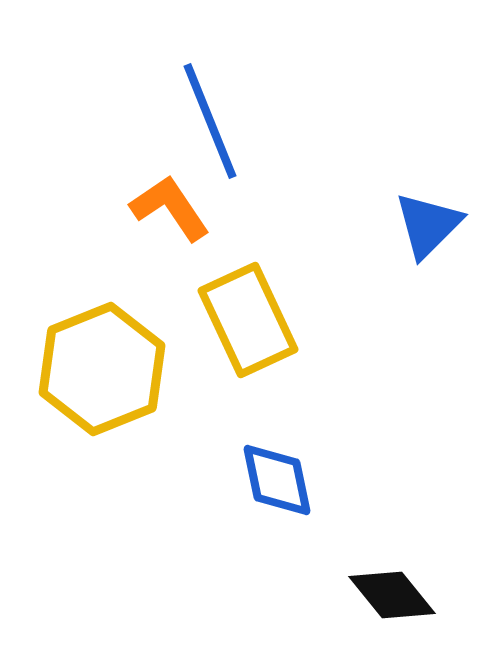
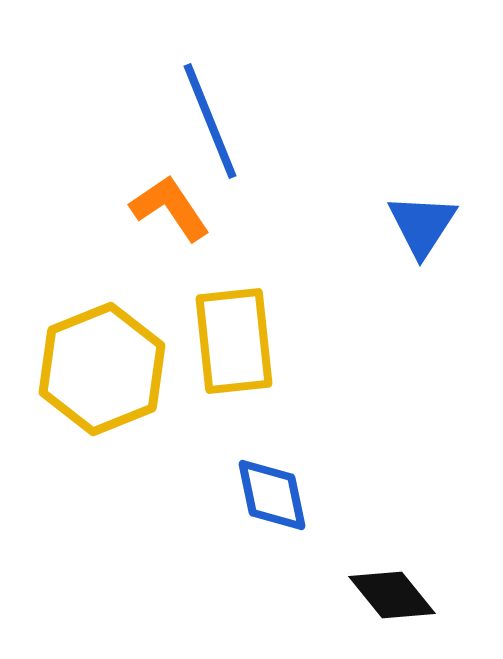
blue triangle: moved 6 px left; rotated 12 degrees counterclockwise
yellow rectangle: moved 14 px left, 21 px down; rotated 19 degrees clockwise
blue diamond: moved 5 px left, 15 px down
